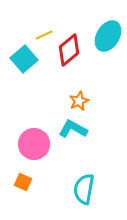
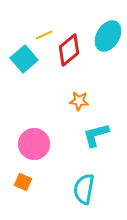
orange star: rotated 30 degrees clockwise
cyan L-shape: moved 23 px right, 6 px down; rotated 44 degrees counterclockwise
